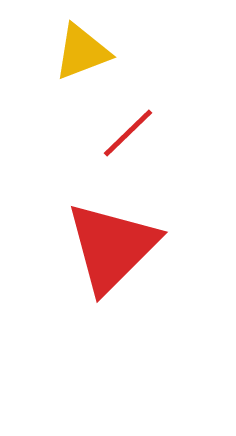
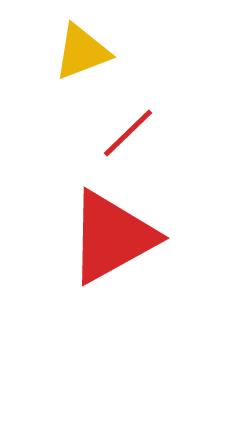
red triangle: moved 10 px up; rotated 16 degrees clockwise
